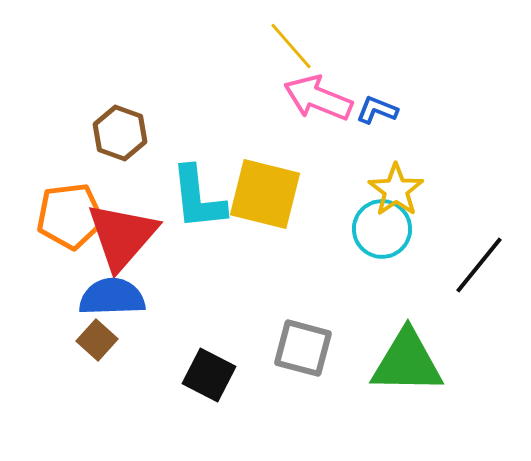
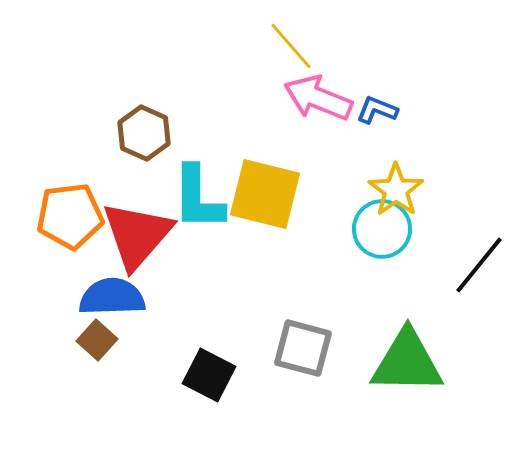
brown hexagon: moved 24 px right; rotated 4 degrees clockwise
cyan L-shape: rotated 6 degrees clockwise
red triangle: moved 15 px right, 1 px up
